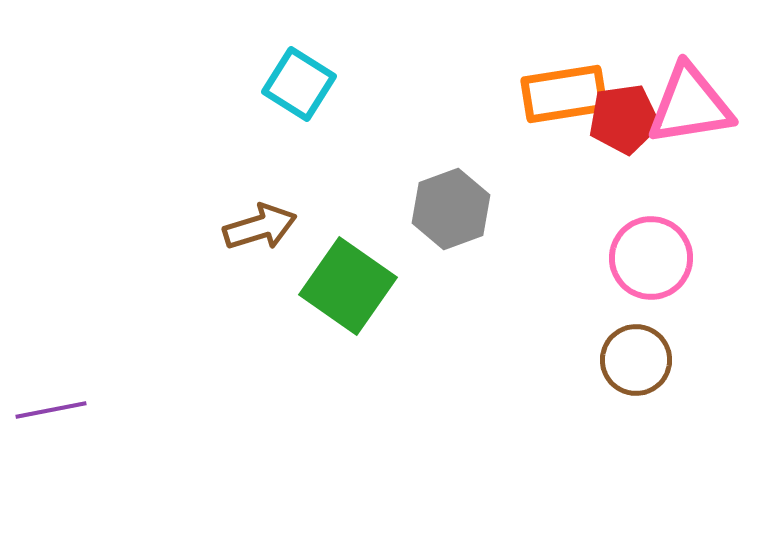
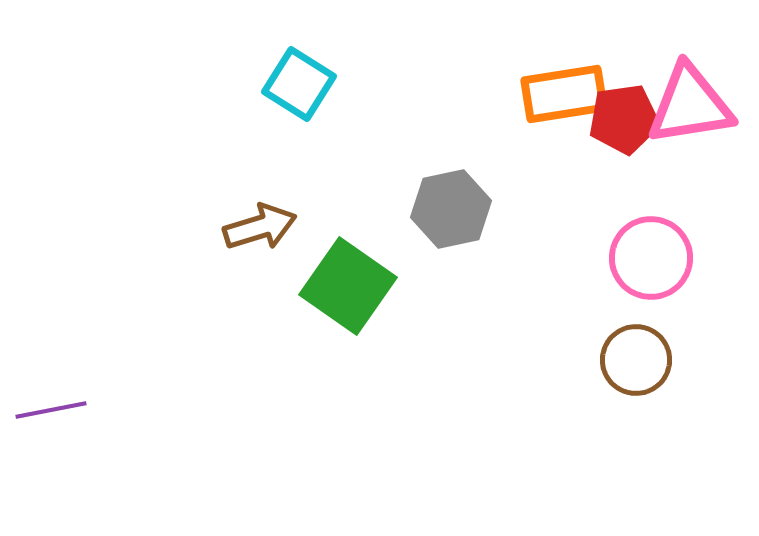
gray hexagon: rotated 8 degrees clockwise
